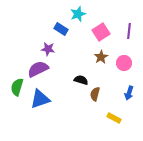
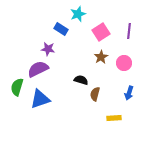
yellow rectangle: rotated 32 degrees counterclockwise
